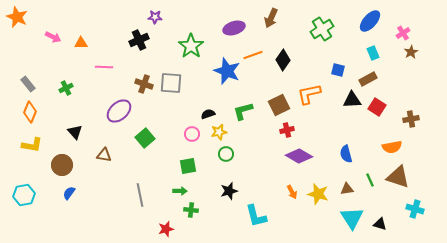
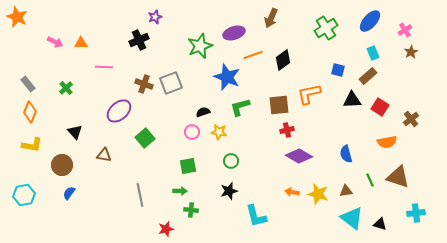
purple star at (155, 17): rotated 24 degrees counterclockwise
purple ellipse at (234, 28): moved 5 px down
green cross at (322, 29): moved 4 px right, 1 px up
pink cross at (403, 33): moved 2 px right, 3 px up
pink arrow at (53, 37): moved 2 px right, 5 px down
green star at (191, 46): moved 9 px right; rotated 15 degrees clockwise
black diamond at (283, 60): rotated 20 degrees clockwise
blue star at (227, 71): moved 6 px down
brown rectangle at (368, 79): moved 3 px up; rotated 12 degrees counterclockwise
gray square at (171, 83): rotated 25 degrees counterclockwise
green cross at (66, 88): rotated 16 degrees counterclockwise
brown square at (279, 105): rotated 20 degrees clockwise
red square at (377, 107): moved 3 px right
green L-shape at (243, 111): moved 3 px left, 4 px up
black semicircle at (208, 114): moved 5 px left, 2 px up
brown cross at (411, 119): rotated 28 degrees counterclockwise
yellow star at (219, 132): rotated 21 degrees clockwise
pink circle at (192, 134): moved 2 px up
orange semicircle at (392, 147): moved 5 px left, 5 px up
green circle at (226, 154): moved 5 px right, 7 px down
brown triangle at (347, 189): moved 1 px left, 2 px down
orange arrow at (292, 192): rotated 128 degrees clockwise
cyan cross at (415, 209): moved 1 px right, 4 px down; rotated 24 degrees counterclockwise
cyan triangle at (352, 218): rotated 20 degrees counterclockwise
